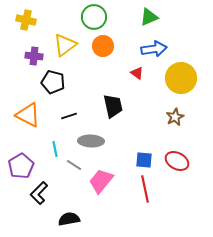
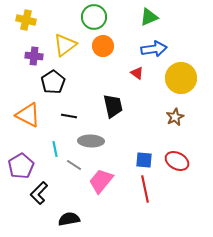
black pentagon: rotated 25 degrees clockwise
black line: rotated 28 degrees clockwise
